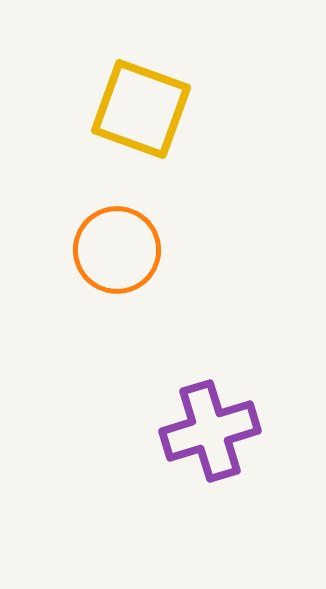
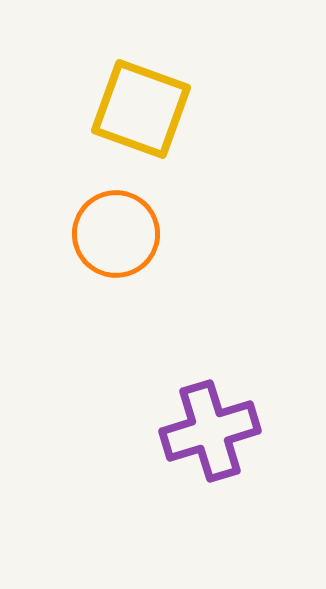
orange circle: moved 1 px left, 16 px up
